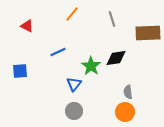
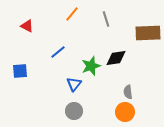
gray line: moved 6 px left
blue line: rotated 14 degrees counterclockwise
green star: rotated 18 degrees clockwise
